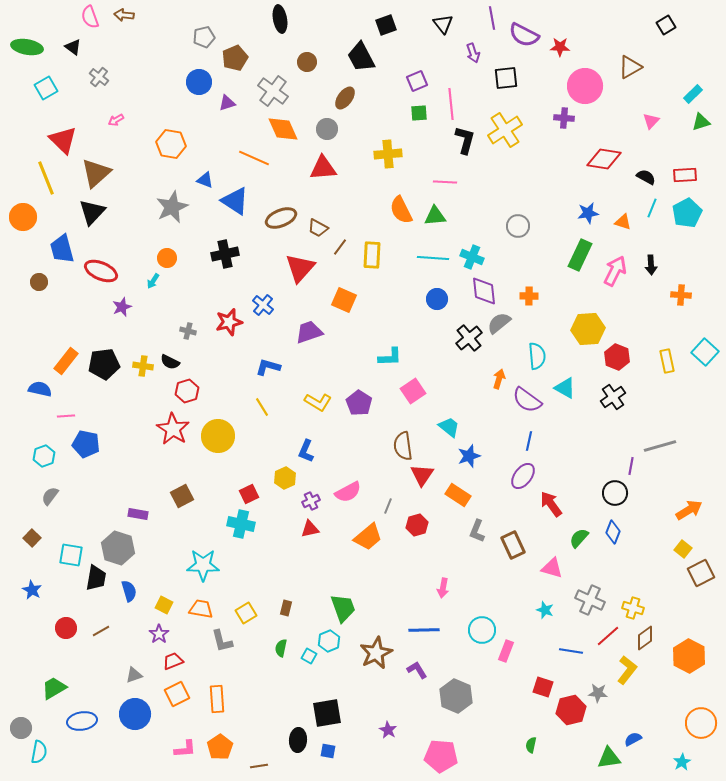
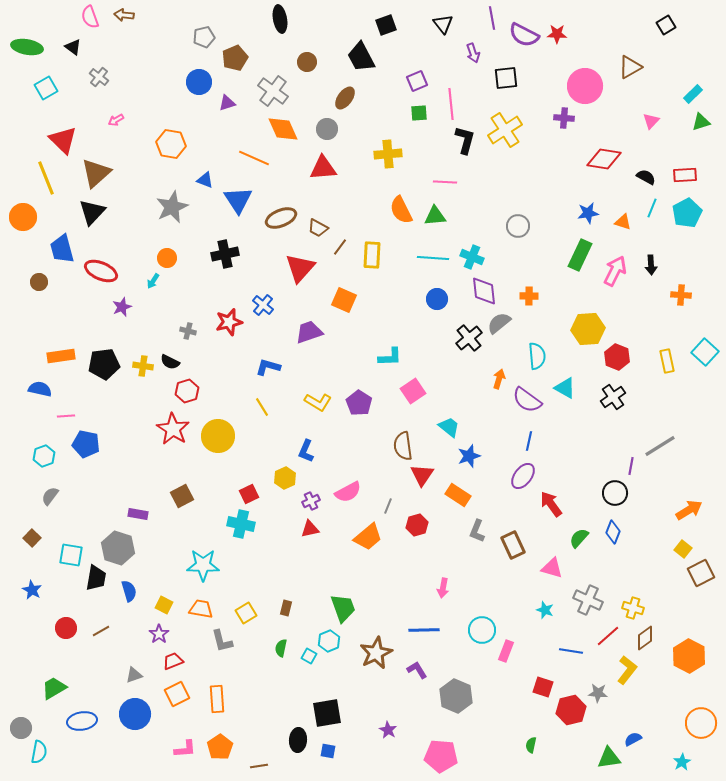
red star at (560, 47): moved 3 px left, 13 px up
blue triangle at (235, 201): moved 3 px right, 1 px up; rotated 24 degrees clockwise
orange rectangle at (66, 361): moved 5 px left, 5 px up; rotated 44 degrees clockwise
gray line at (660, 446): rotated 16 degrees counterclockwise
gray cross at (590, 600): moved 2 px left
